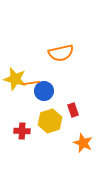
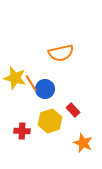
yellow star: moved 1 px up
orange line: rotated 66 degrees clockwise
blue circle: moved 1 px right, 2 px up
red rectangle: rotated 24 degrees counterclockwise
